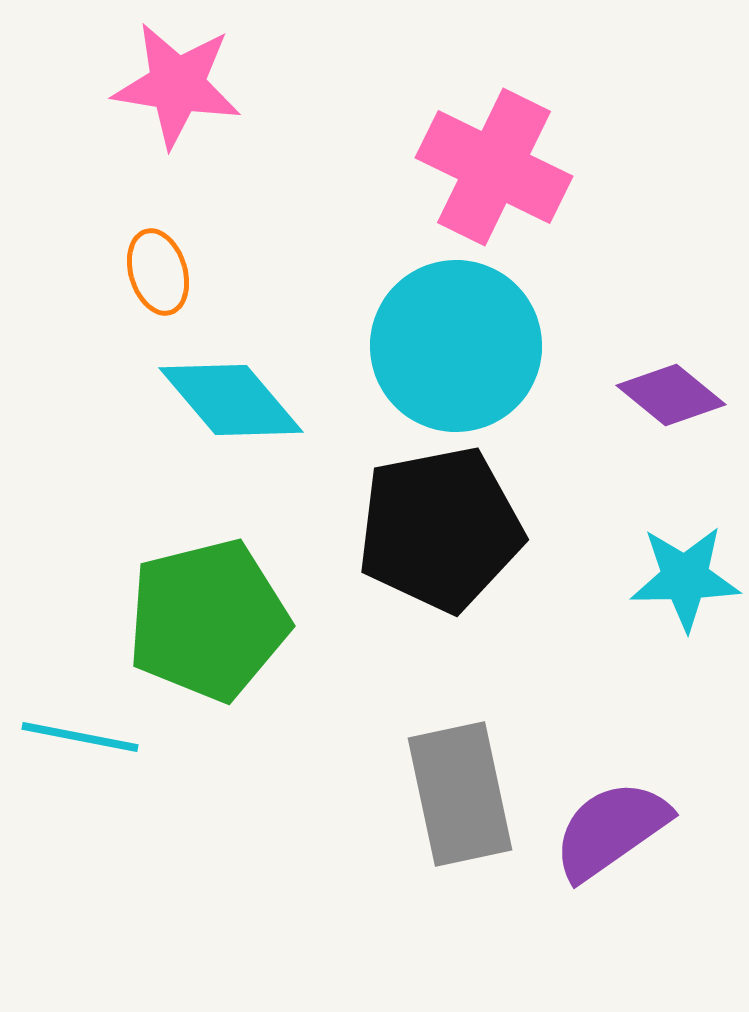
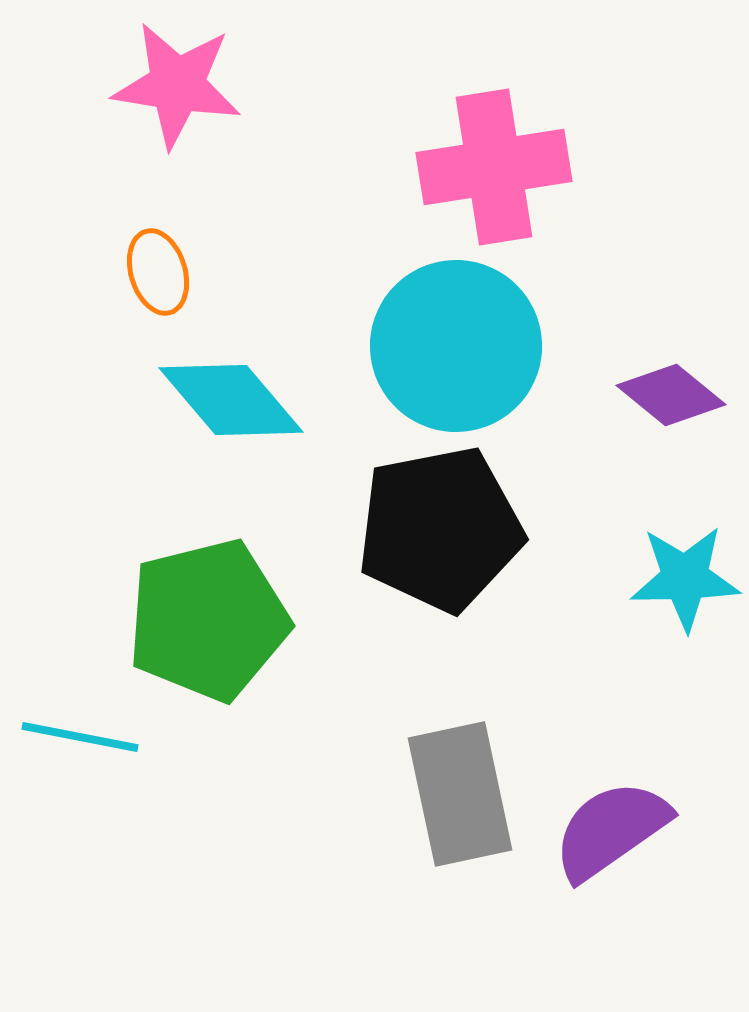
pink cross: rotated 35 degrees counterclockwise
